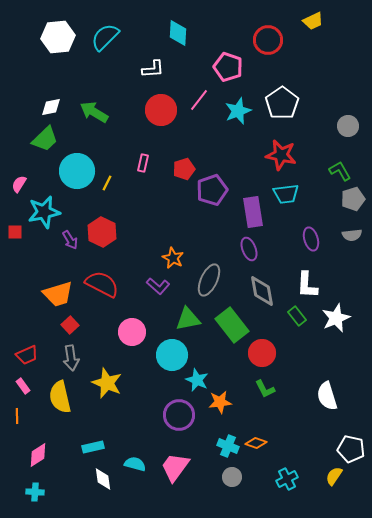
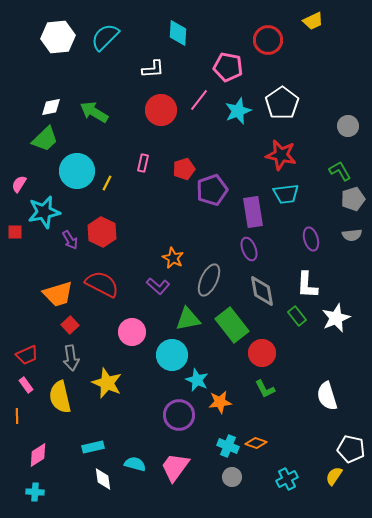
pink pentagon at (228, 67): rotated 8 degrees counterclockwise
pink rectangle at (23, 386): moved 3 px right, 1 px up
